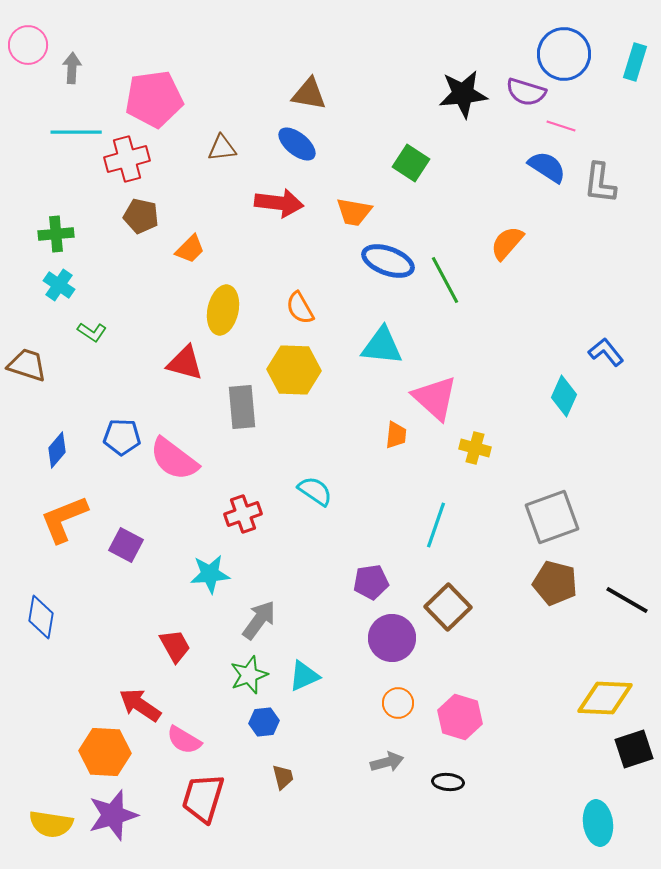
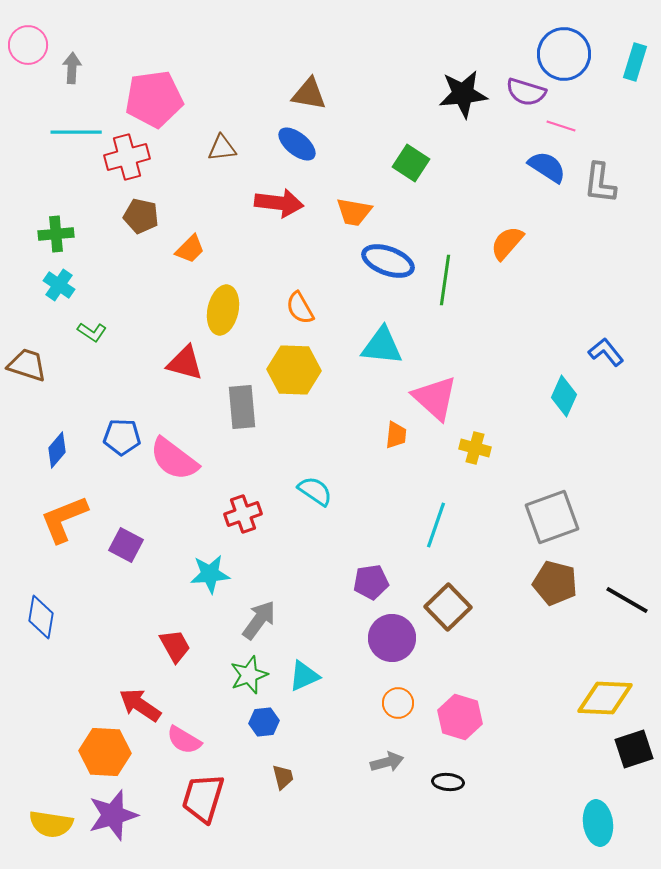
red cross at (127, 159): moved 2 px up
green line at (445, 280): rotated 36 degrees clockwise
